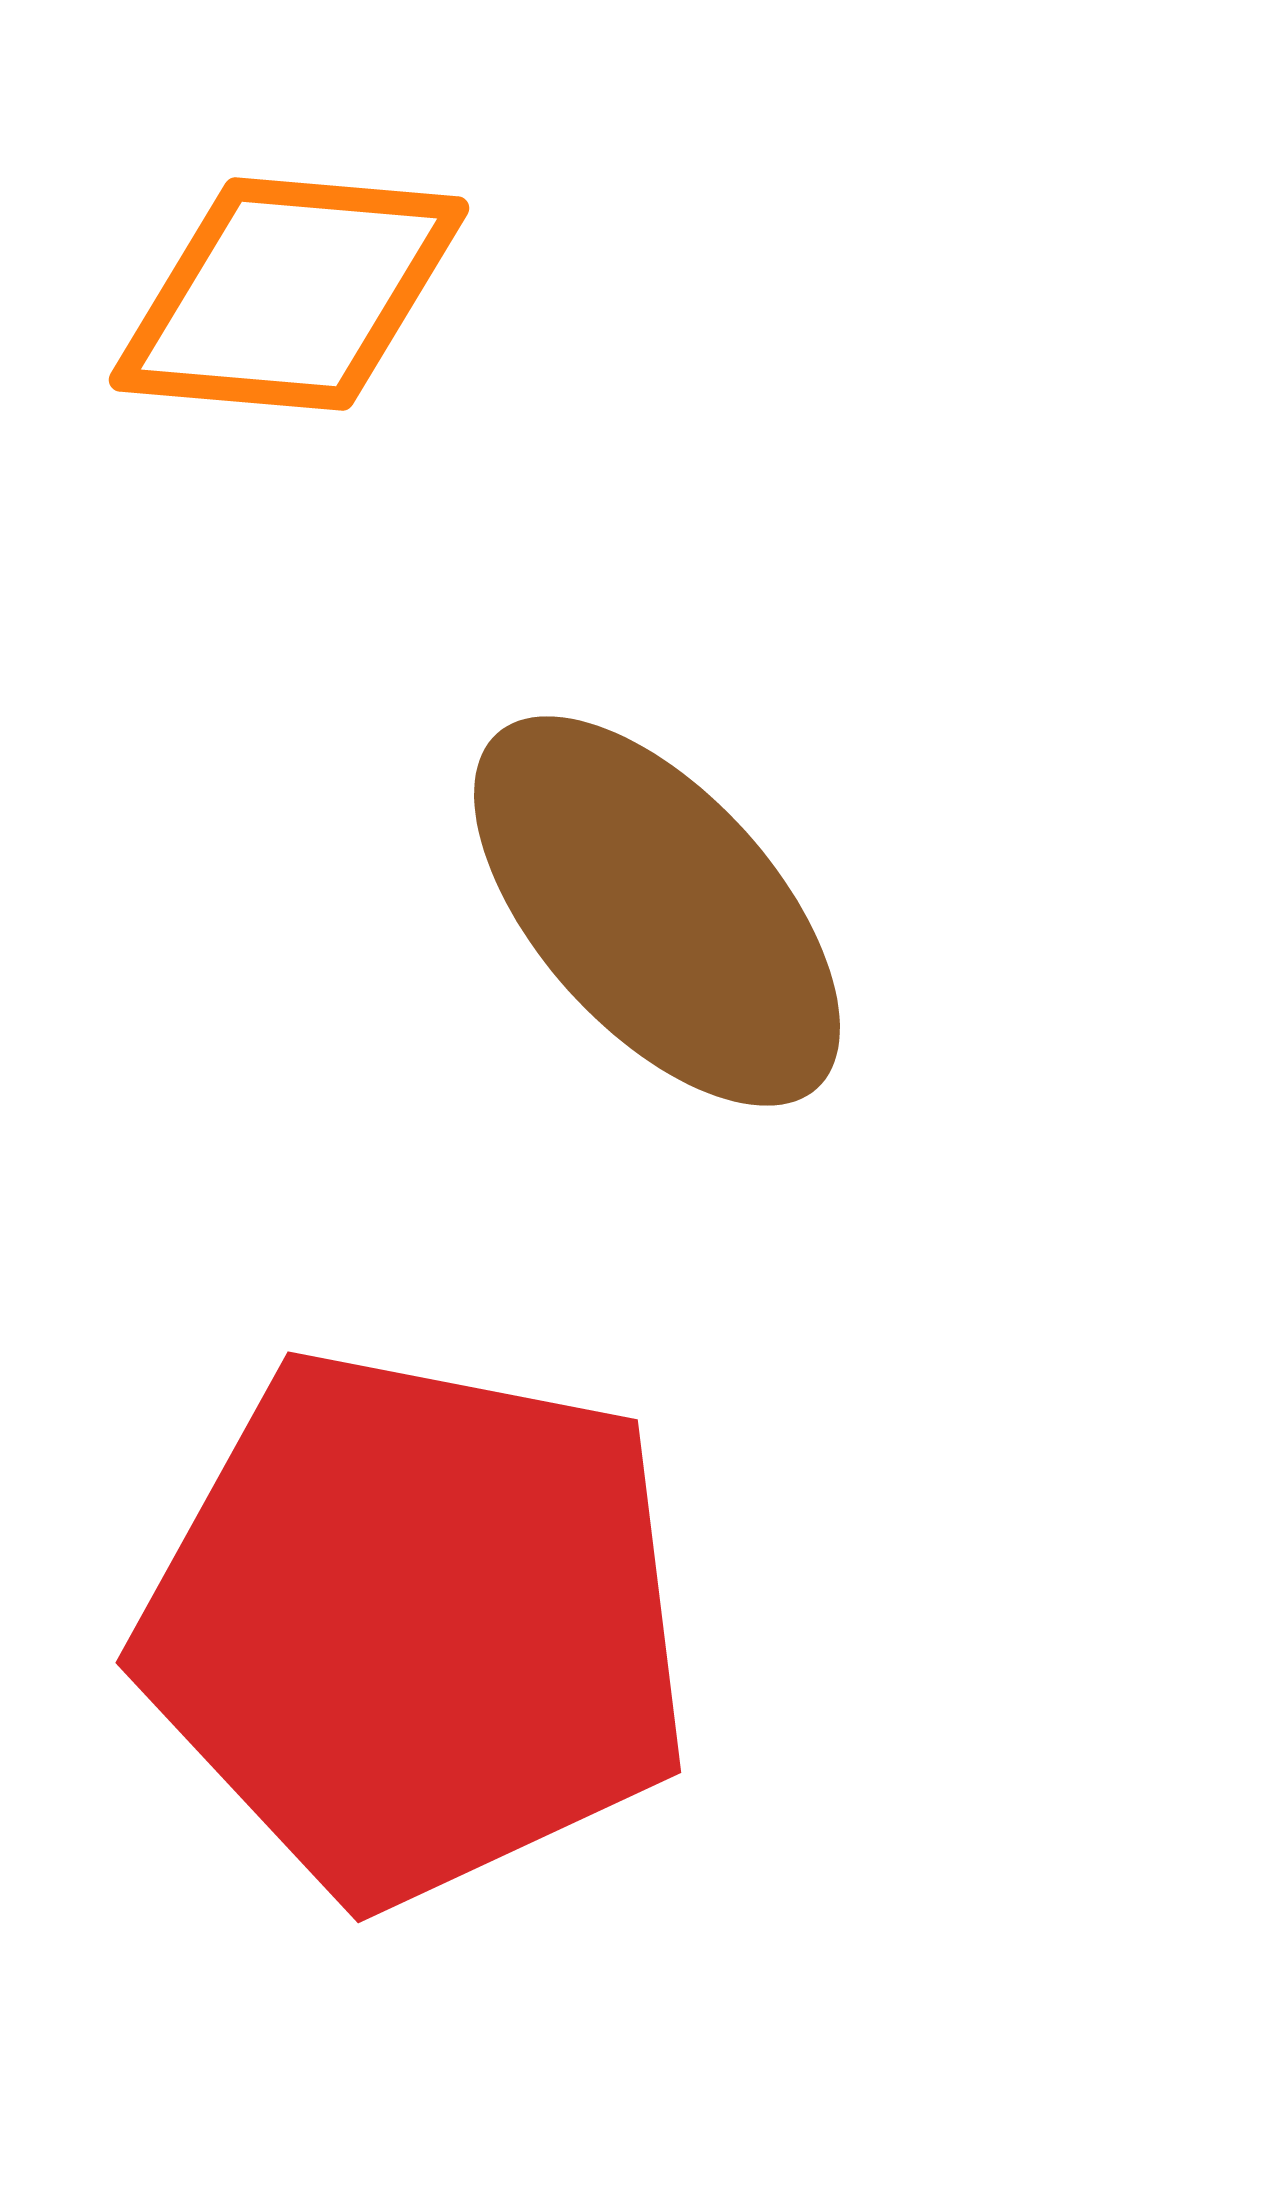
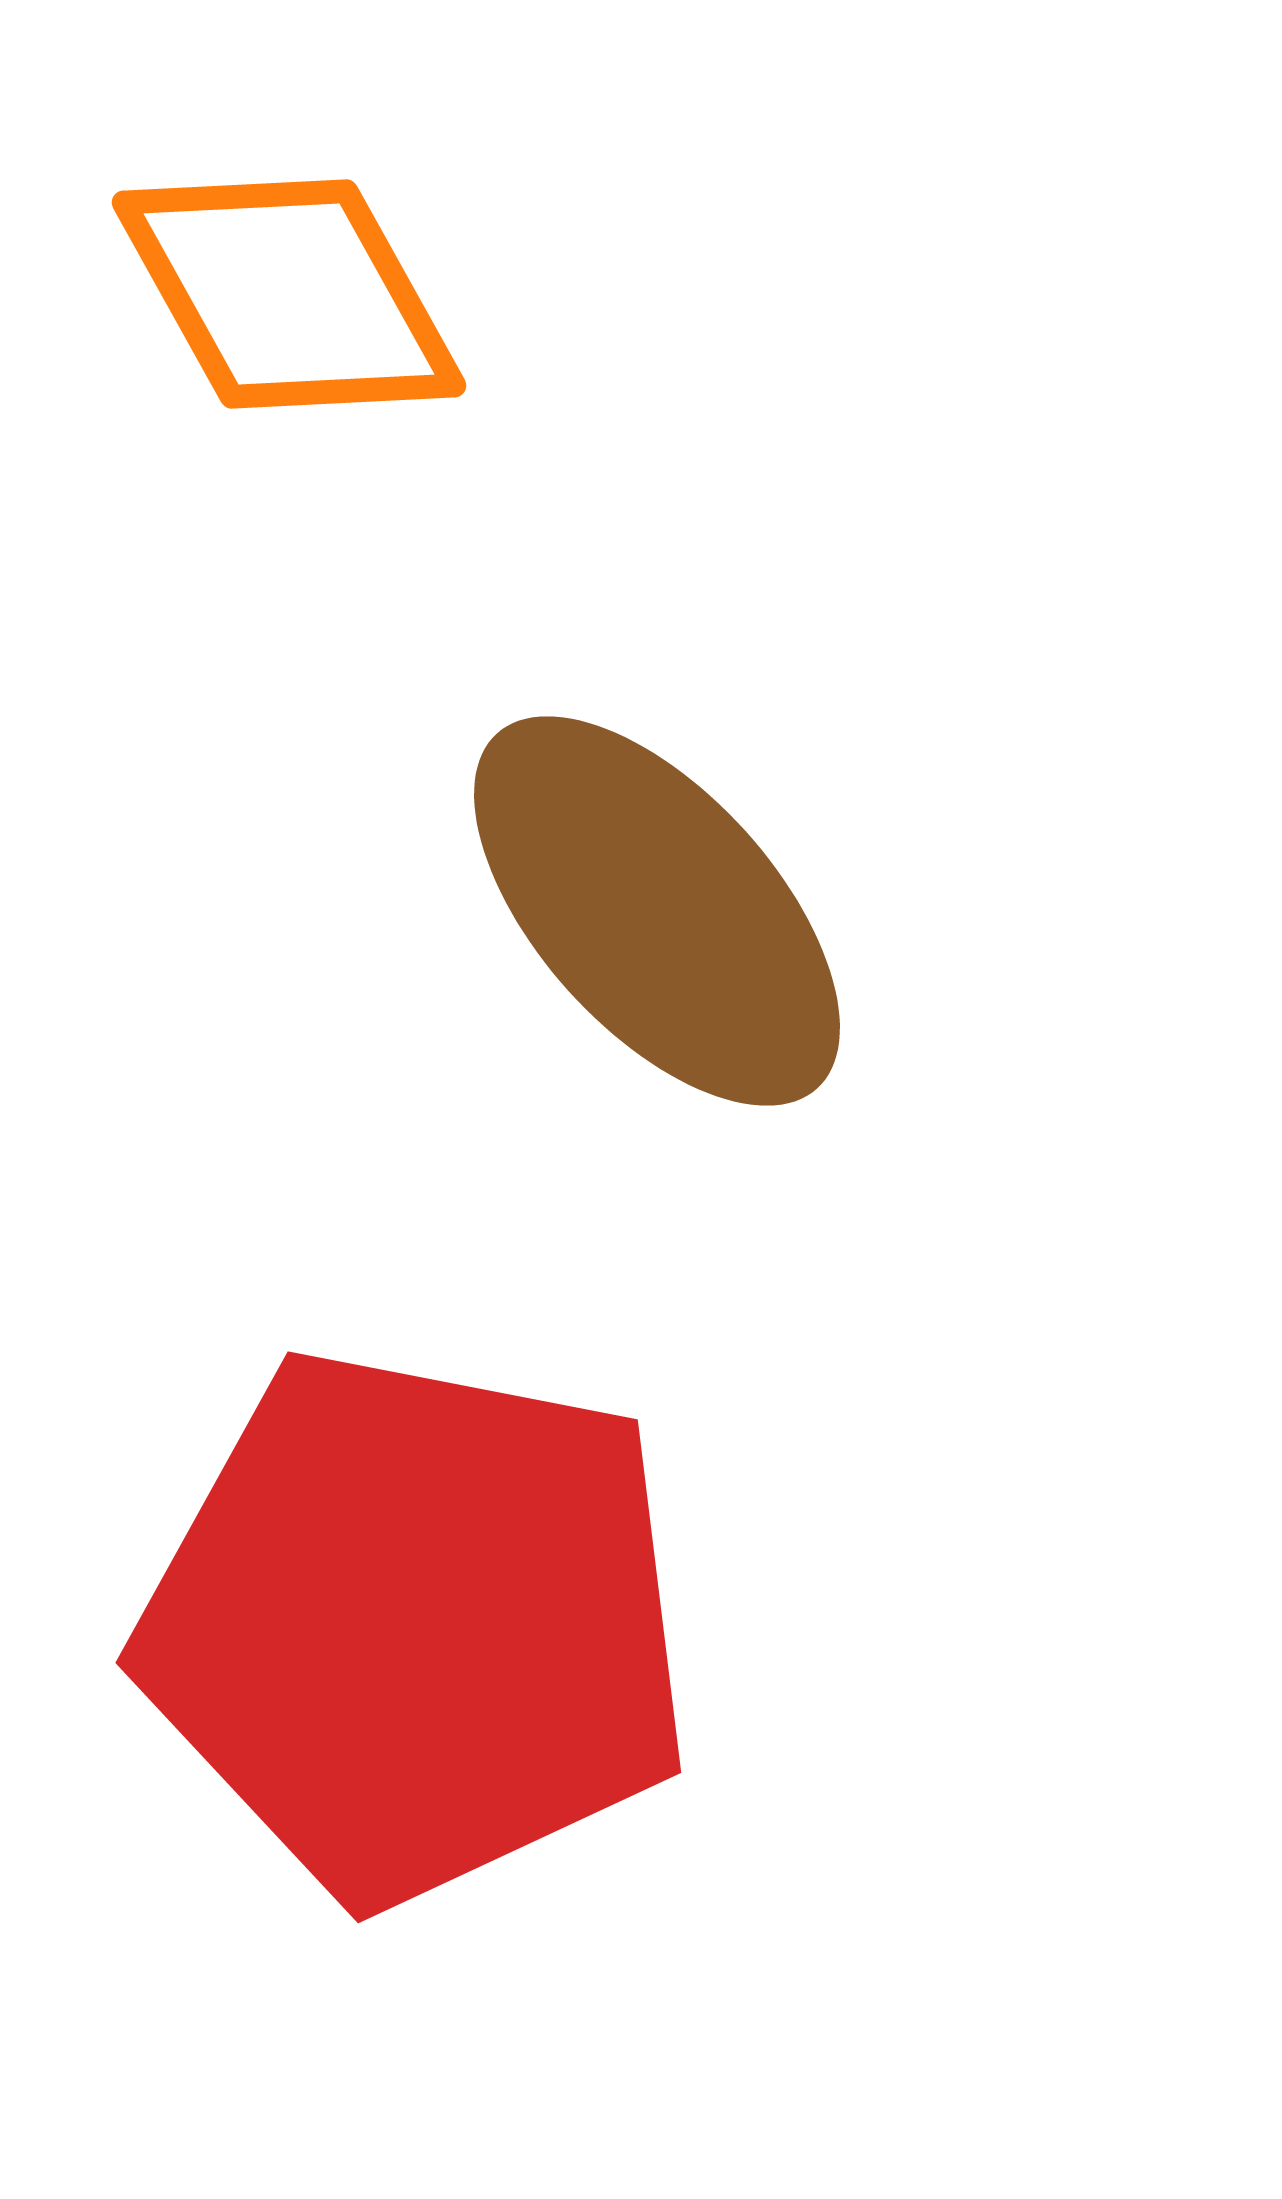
orange diamond: rotated 56 degrees clockwise
